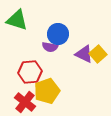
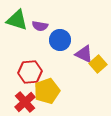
blue circle: moved 2 px right, 6 px down
purple semicircle: moved 10 px left, 21 px up
yellow square: moved 10 px down
red cross: rotated 10 degrees clockwise
